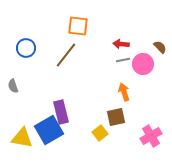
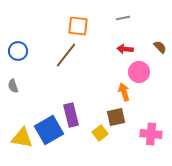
red arrow: moved 4 px right, 5 px down
blue circle: moved 8 px left, 3 px down
gray line: moved 42 px up
pink circle: moved 4 px left, 8 px down
purple rectangle: moved 10 px right, 3 px down
pink cross: moved 2 px up; rotated 35 degrees clockwise
